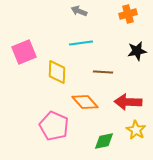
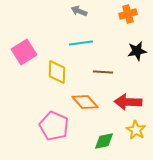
pink square: rotated 10 degrees counterclockwise
